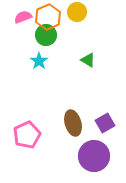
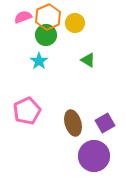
yellow circle: moved 2 px left, 11 px down
pink pentagon: moved 24 px up
